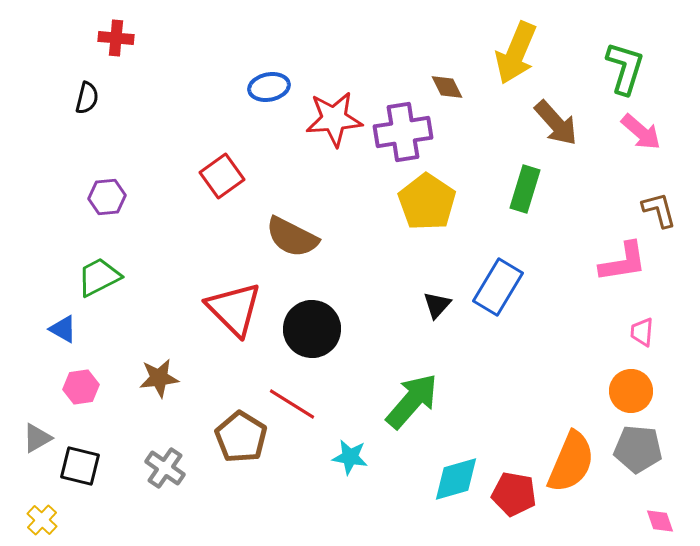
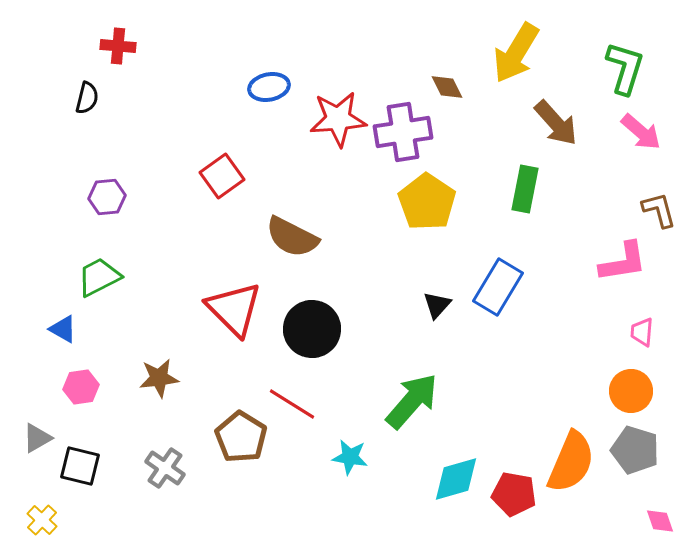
red cross: moved 2 px right, 8 px down
yellow arrow: rotated 8 degrees clockwise
red star: moved 4 px right
green rectangle: rotated 6 degrees counterclockwise
gray pentagon: moved 3 px left, 1 px down; rotated 12 degrees clockwise
